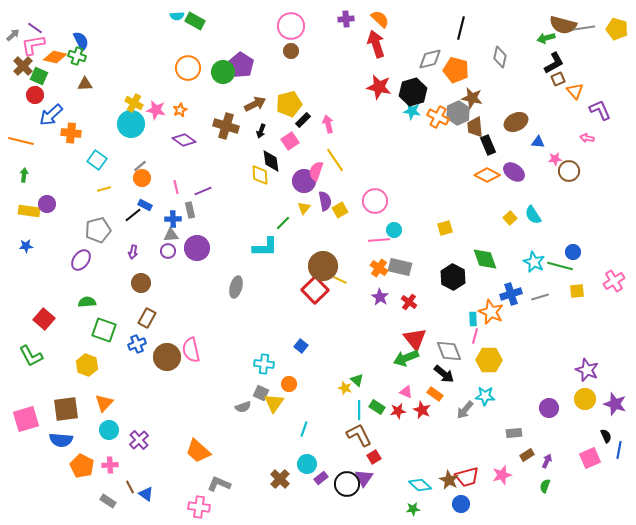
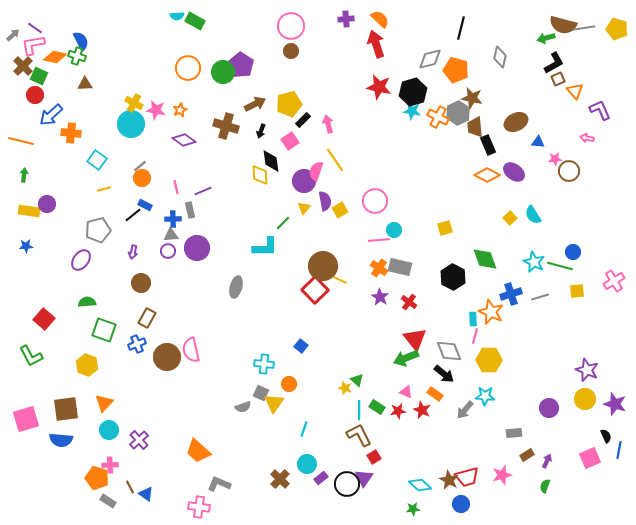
orange pentagon at (82, 466): moved 15 px right, 12 px down; rotated 10 degrees counterclockwise
